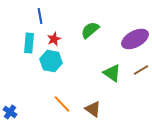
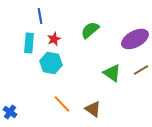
cyan hexagon: moved 2 px down
